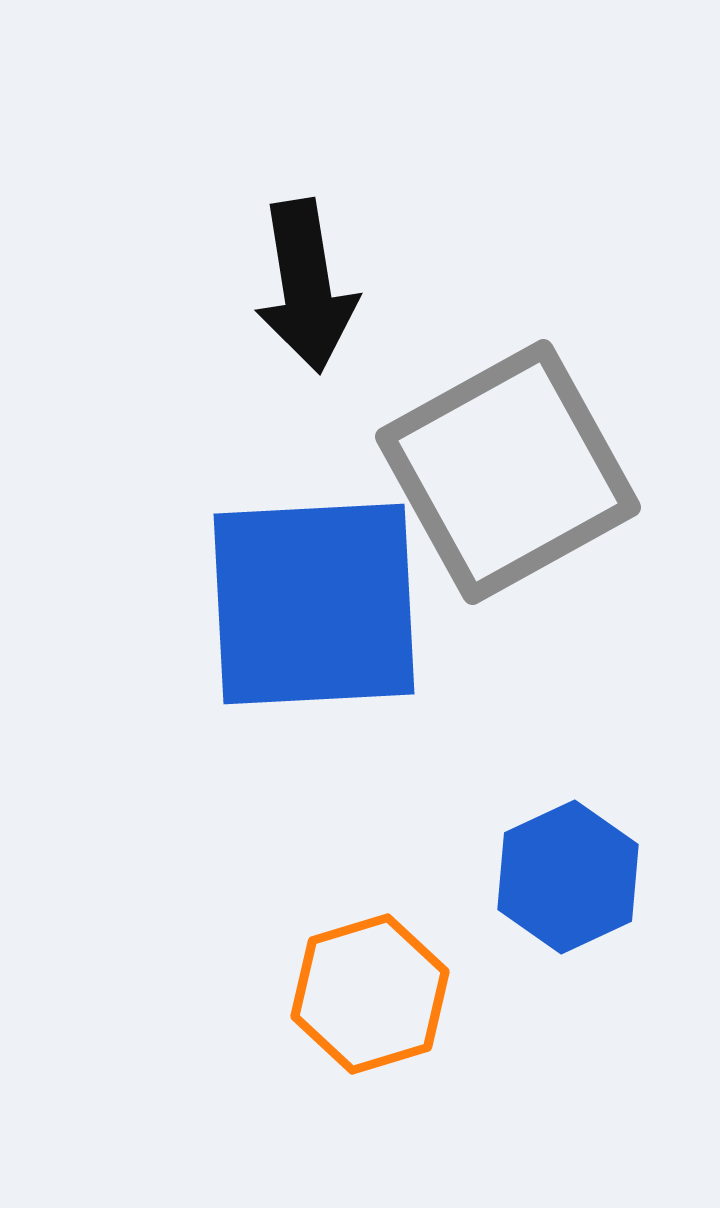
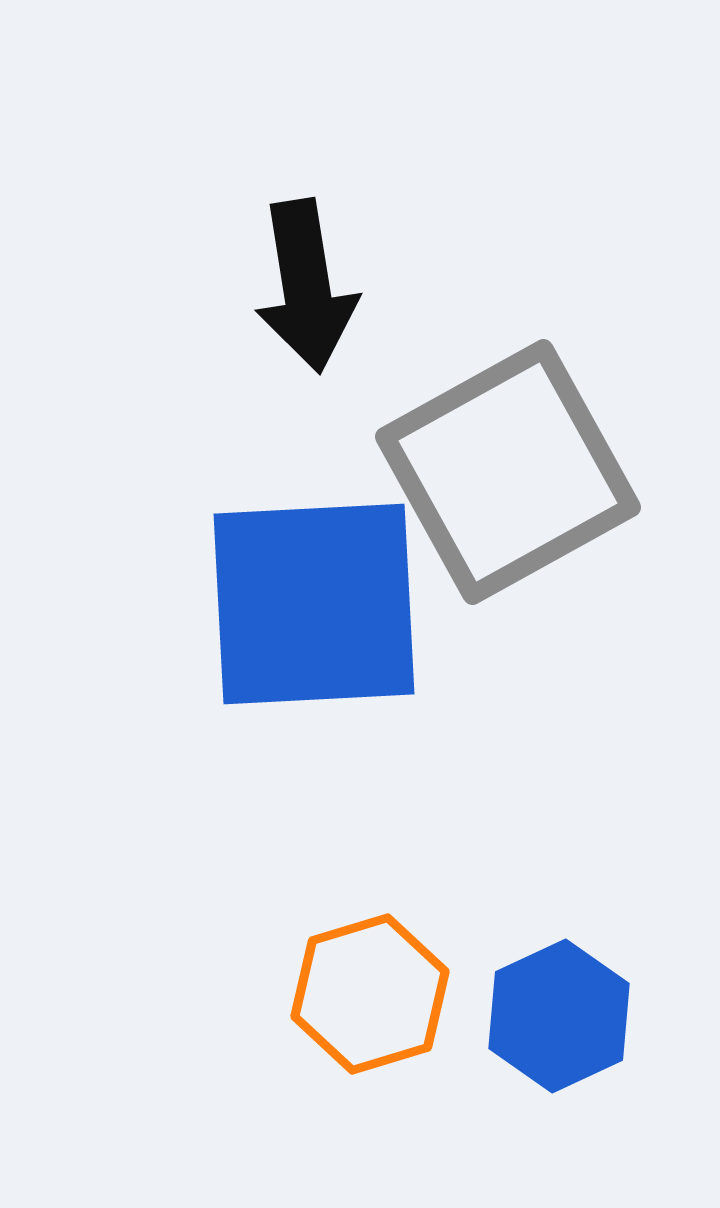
blue hexagon: moved 9 px left, 139 px down
